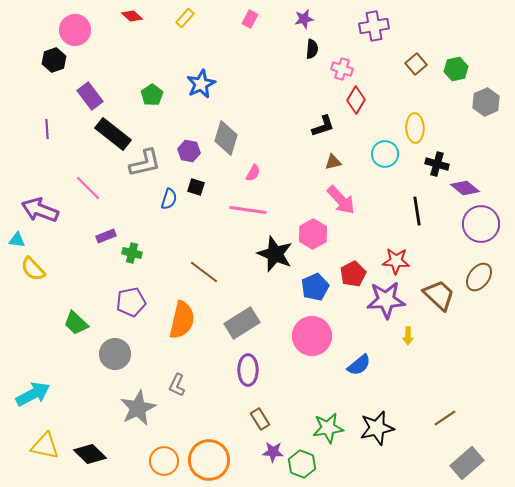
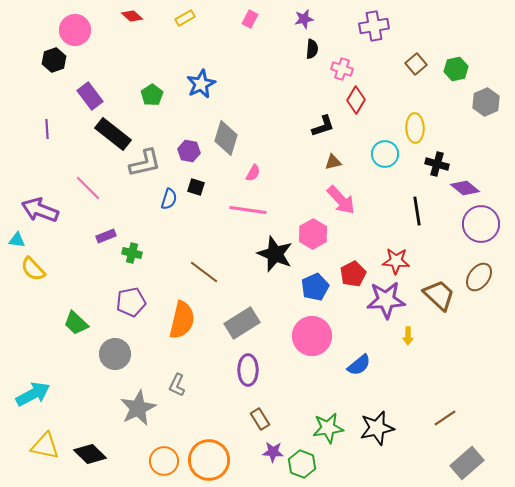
yellow rectangle at (185, 18): rotated 18 degrees clockwise
